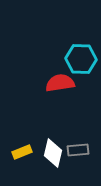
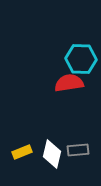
red semicircle: moved 9 px right
white diamond: moved 1 px left, 1 px down
